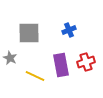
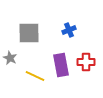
red cross: rotated 18 degrees clockwise
